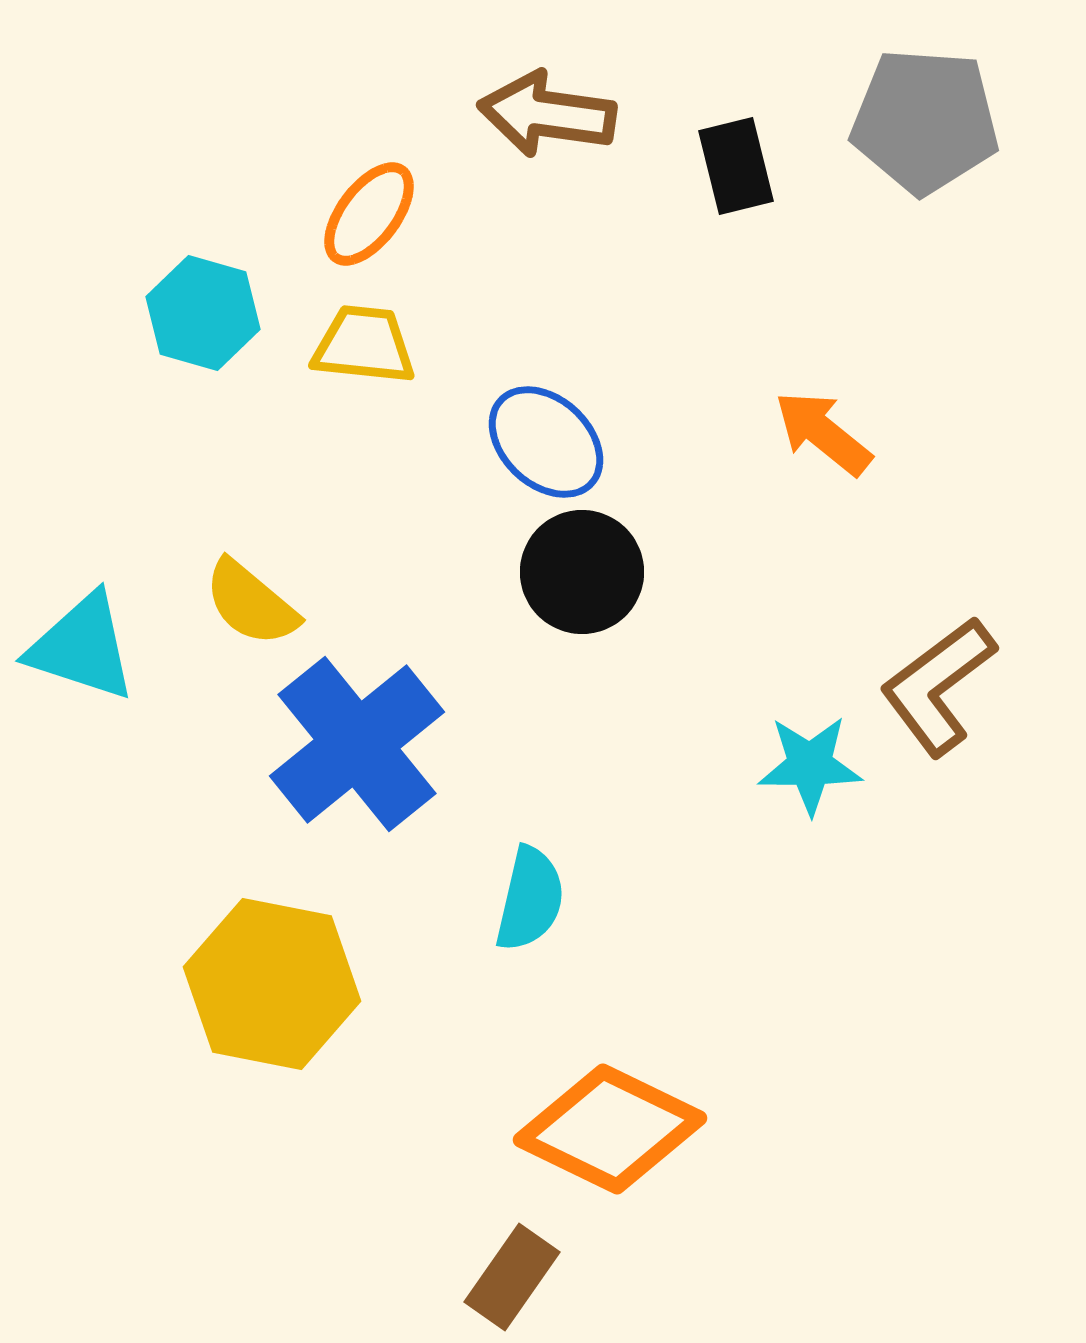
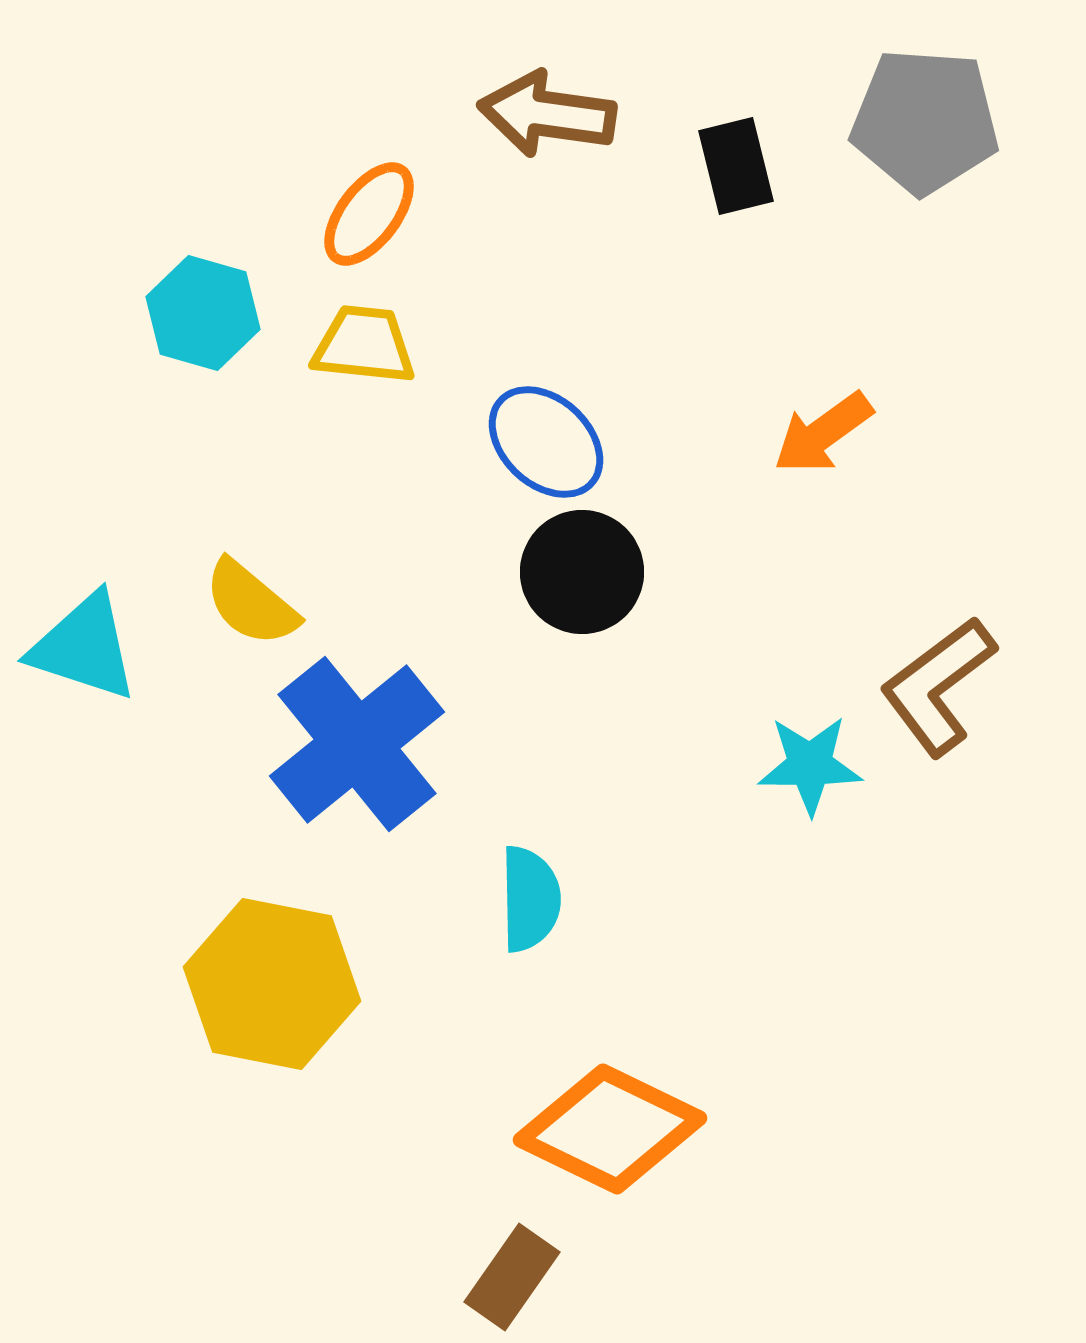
orange arrow: rotated 75 degrees counterclockwise
cyan triangle: moved 2 px right
cyan semicircle: rotated 14 degrees counterclockwise
